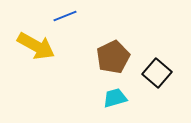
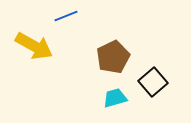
blue line: moved 1 px right
yellow arrow: moved 2 px left
black square: moved 4 px left, 9 px down; rotated 8 degrees clockwise
